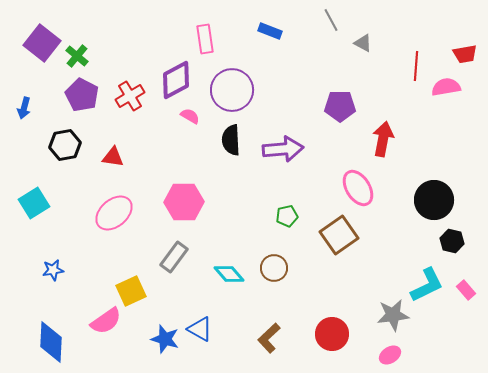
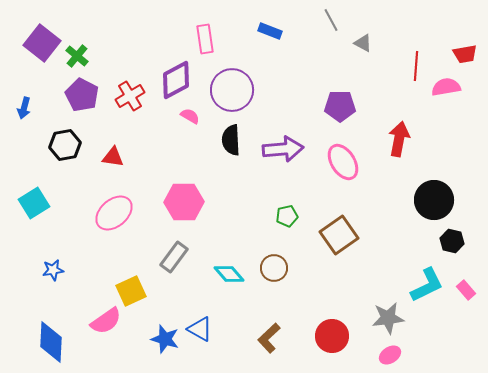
red arrow at (383, 139): moved 16 px right
pink ellipse at (358, 188): moved 15 px left, 26 px up
gray star at (393, 315): moved 5 px left, 3 px down
red circle at (332, 334): moved 2 px down
